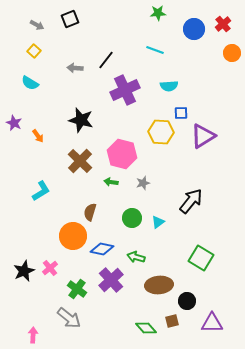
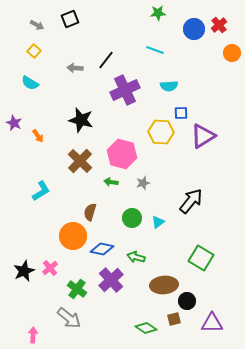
red cross at (223, 24): moved 4 px left, 1 px down
brown ellipse at (159, 285): moved 5 px right
brown square at (172, 321): moved 2 px right, 2 px up
green diamond at (146, 328): rotated 15 degrees counterclockwise
